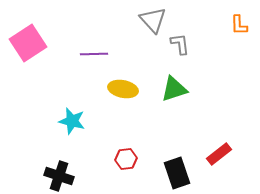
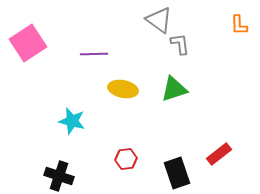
gray triangle: moved 6 px right; rotated 12 degrees counterclockwise
